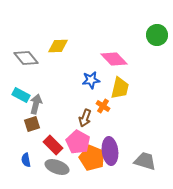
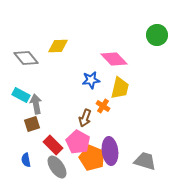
gray arrow: rotated 24 degrees counterclockwise
gray ellipse: rotated 35 degrees clockwise
